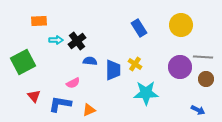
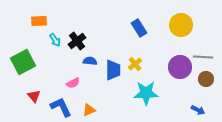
cyan arrow: moved 1 px left; rotated 56 degrees clockwise
yellow cross: rotated 16 degrees clockwise
blue L-shape: moved 1 px right, 3 px down; rotated 55 degrees clockwise
